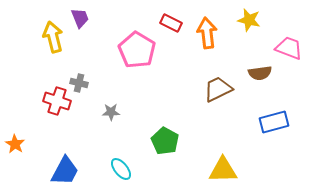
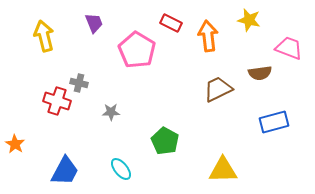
purple trapezoid: moved 14 px right, 5 px down
orange arrow: moved 1 px right, 3 px down
yellow arrow: moved 9 px left, 1 px up
